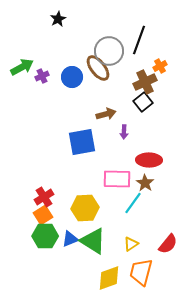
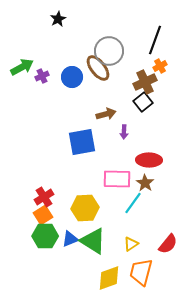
black line: moved 16 px right
